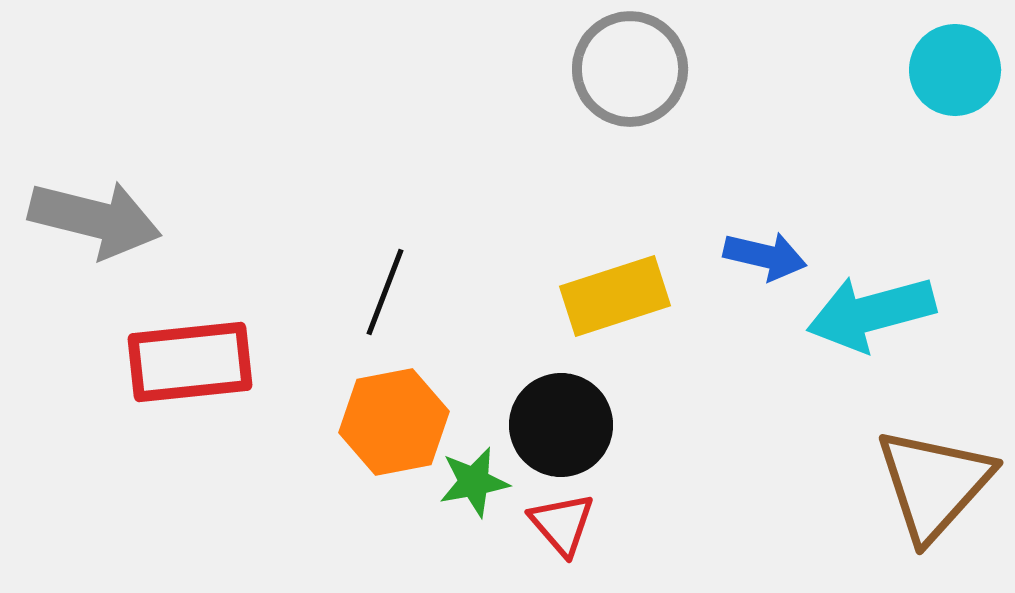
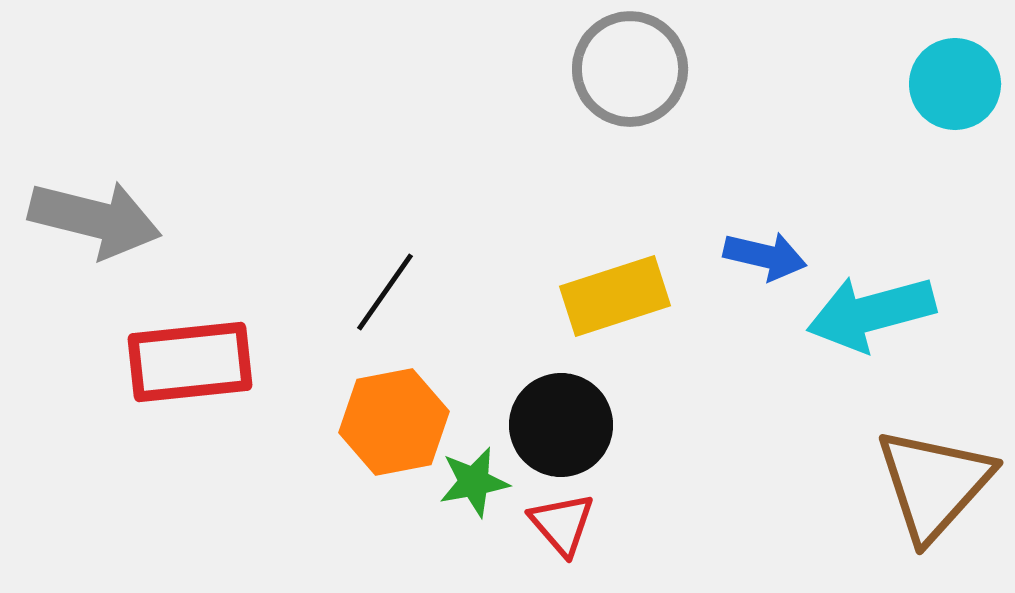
cyan circle: moved 14 px down
black line: rotated 14 degrees clockwise
